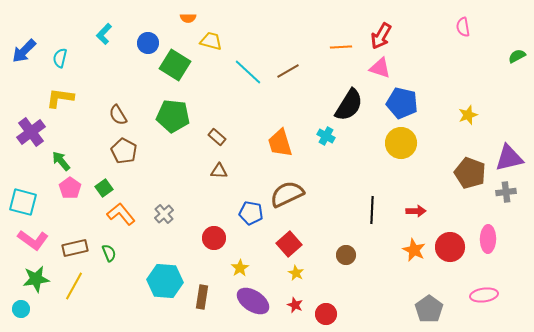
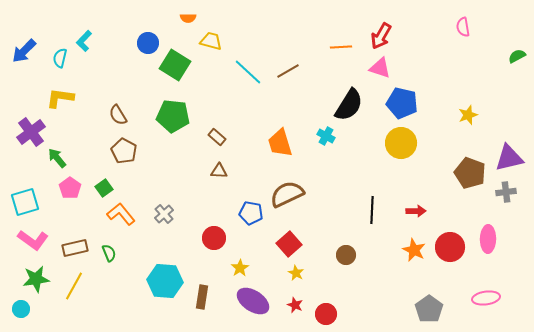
cyan L-shape at (104, 34): moved 20 px left, 7 px down
green arrow at (61, 161): moved 4 px left, 3 px up
cyan square at (23, 202): moved 2 px right; rotated 32 degrees counterclockwise
pink ellipse at (484, 295): moved 2 px right, 3 px down
